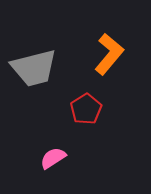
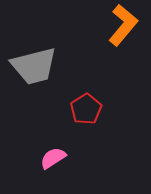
orange L-shape: moved 14 px right, 29 px up
gray trapezoid: moved 2 px up
